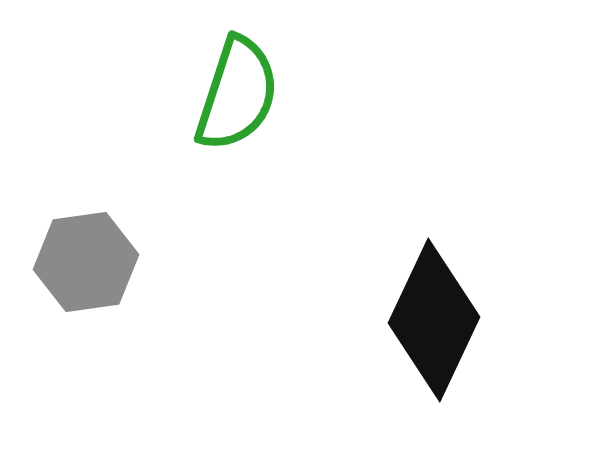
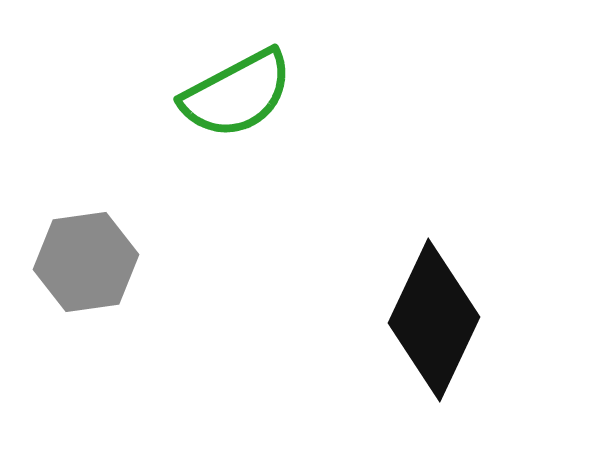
green semicircle: rotated 44 degrees clockwise
